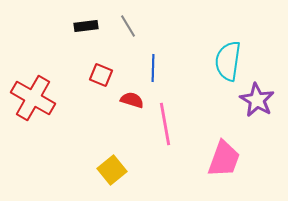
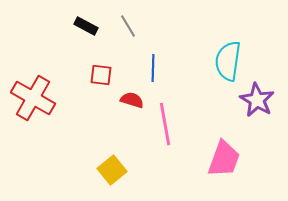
black rectangle: rotated 35 degrees clockwise
red square: rotated 15 degrees counterclockwise
